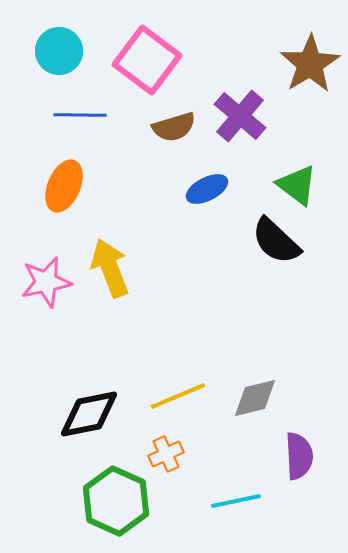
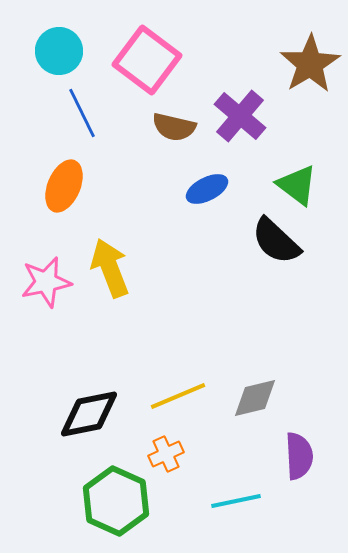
blue line: moved 2 px right, 2 px up; rotated 63 degrees clockwise
brown semicircle: rotated 30 degrees clockwise
